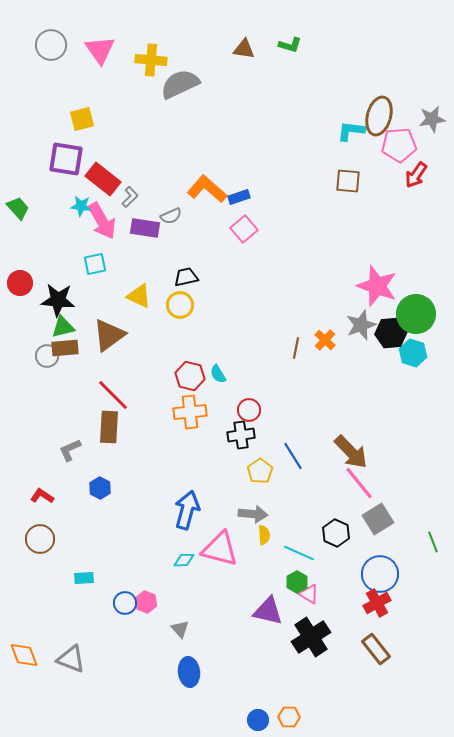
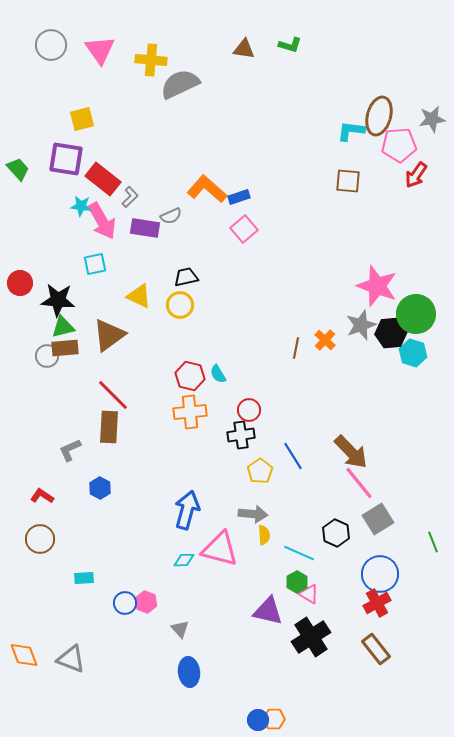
green trapezoid at (18, 208): moved 39 px up
orange hexagon at (289, 717): moved 15 px left, 2 px down
